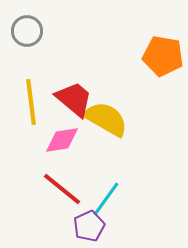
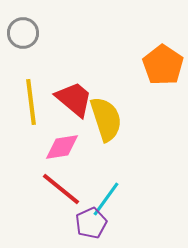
gray circle: moved 4 px left, 2 px down
orange pentagon: moved 9 px down; rotated 24 degrees clockwise
yellow semicircle: rotated 42 degrees clockwise
pink diamond: moved 7 px down
red line: moved 1 px left
purple pentagon: moved 2 px right, 3 px up
